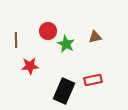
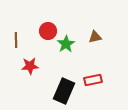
green star: rotated 12 degrees clockwise
